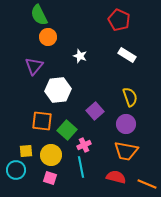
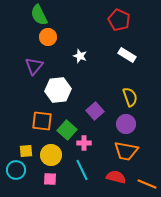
pink cross: moved 2 px up; rotated 24 degrees clockwise
cyan line: moved 1 px right, 3 px down; rotated 15 degrees counterclockwise
pink square: moved 1 px down; rotated 16 degrees counterclockwise
